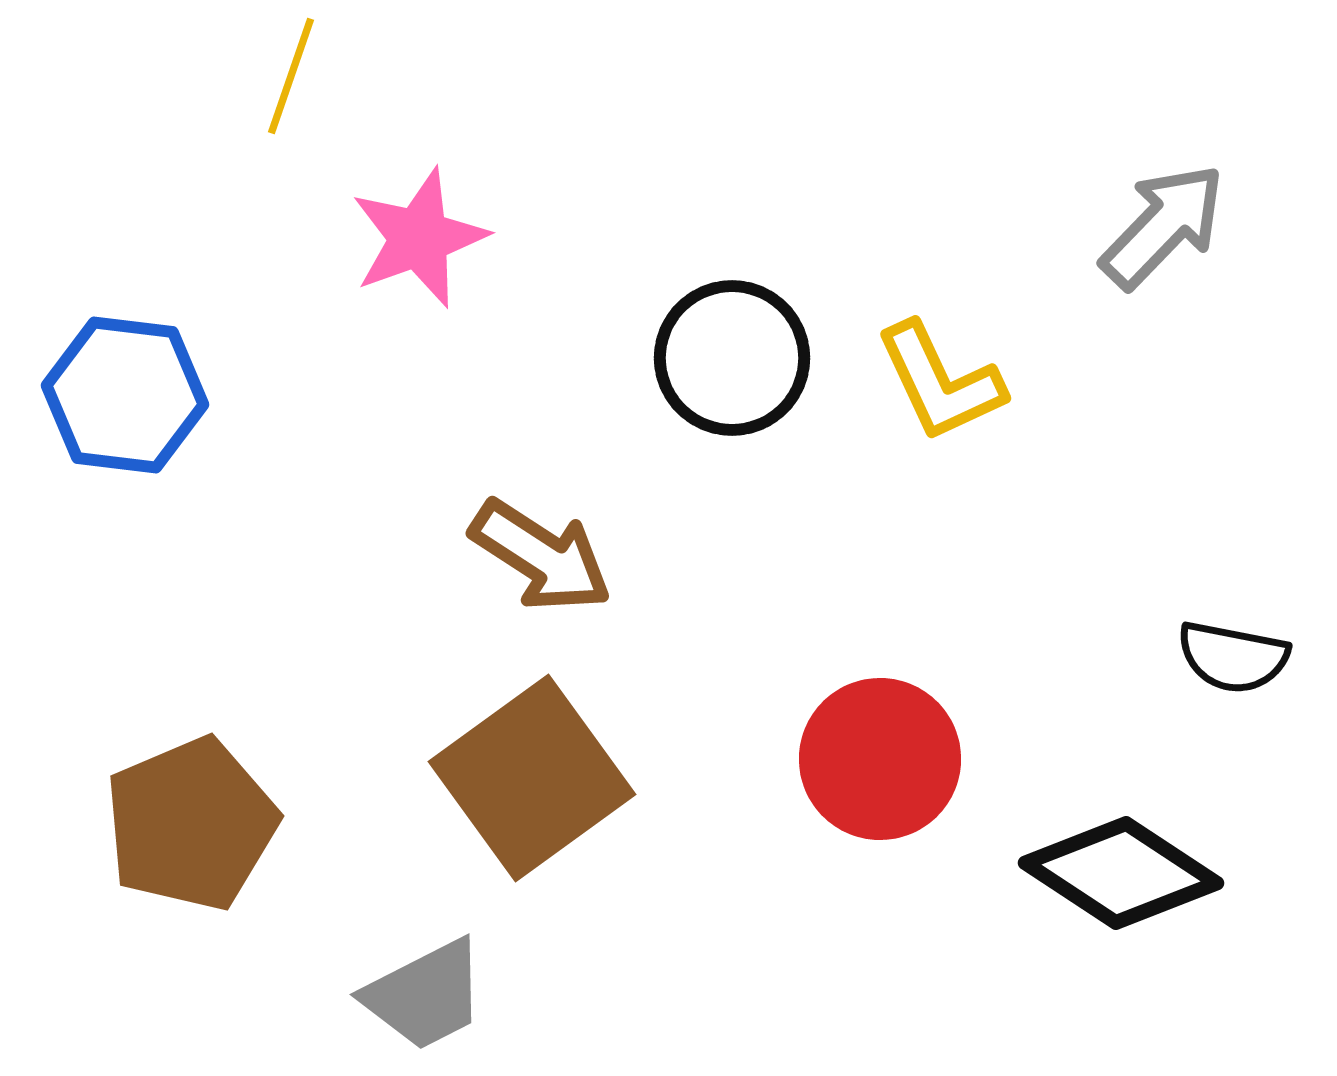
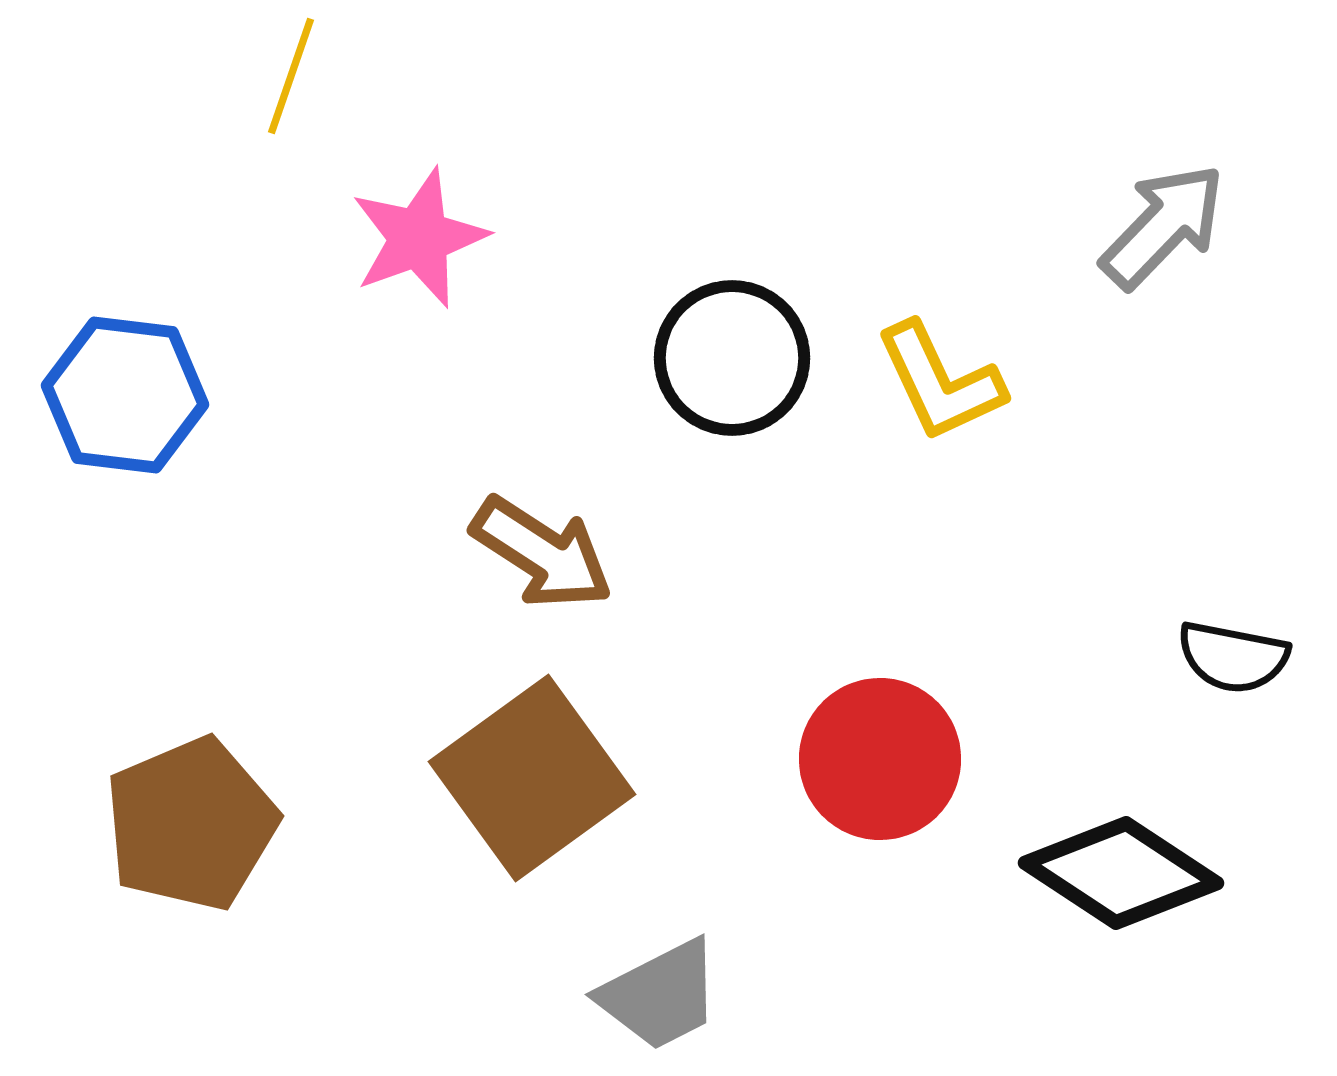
brown arrow: moved 1 px right, 3 px up
gray trapezoid: moved 235 px right
